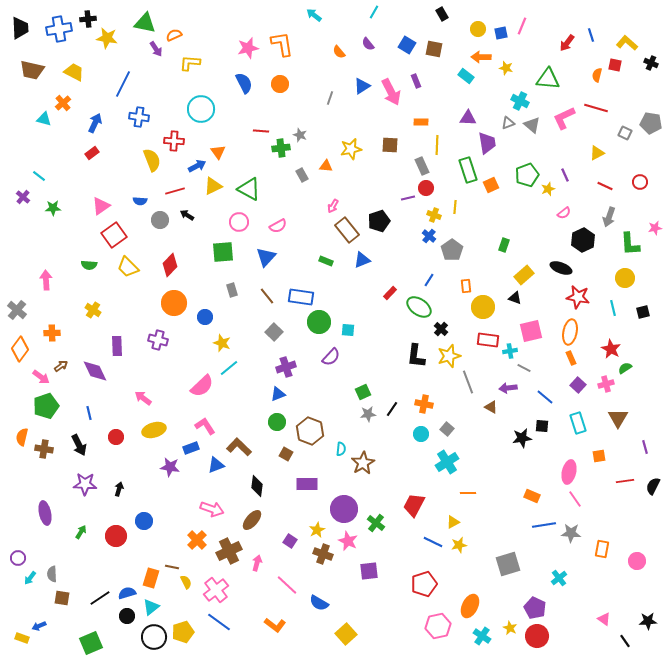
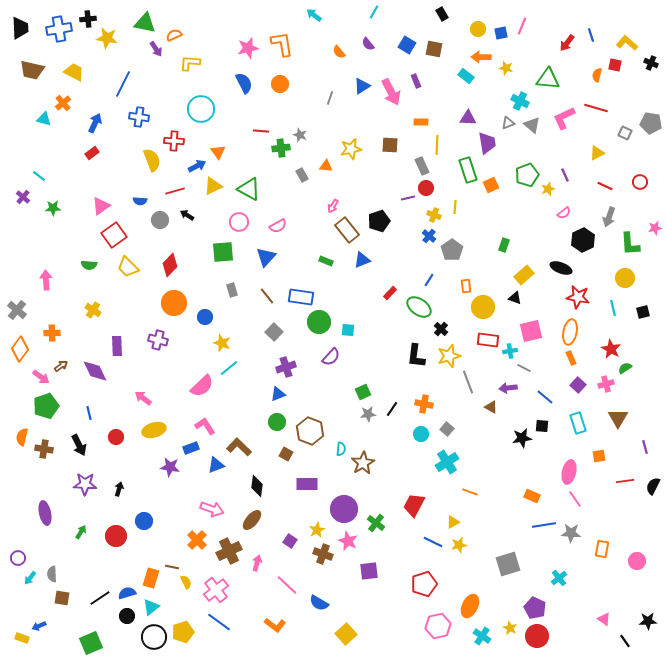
orange line at (468, 493): moved 2 px right, 1 px up; rotated 21 degrees clockwise
